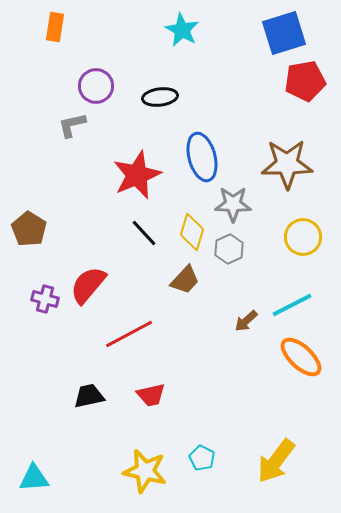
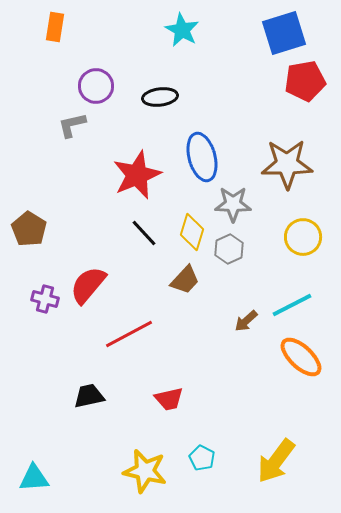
red trapezoid: moved 18 px right, 4 px down
